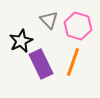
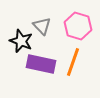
gray triangle: moved 7 px left, 6 px down
black star: rotated 25 degrees counterclockwise
purple rectangle: rotated 52 degrees counterclockwise
